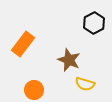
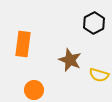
orange rectangle: rotated 30 degrees counterclockwise
brown star: moved 1 px right
yellow semicircle: moved 14 px right, 9 px up
